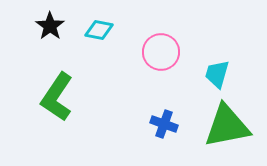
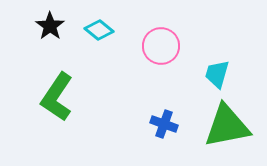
cyan diamond: rotated 28 degrees clockwise
pink circle: moved 6 px up
